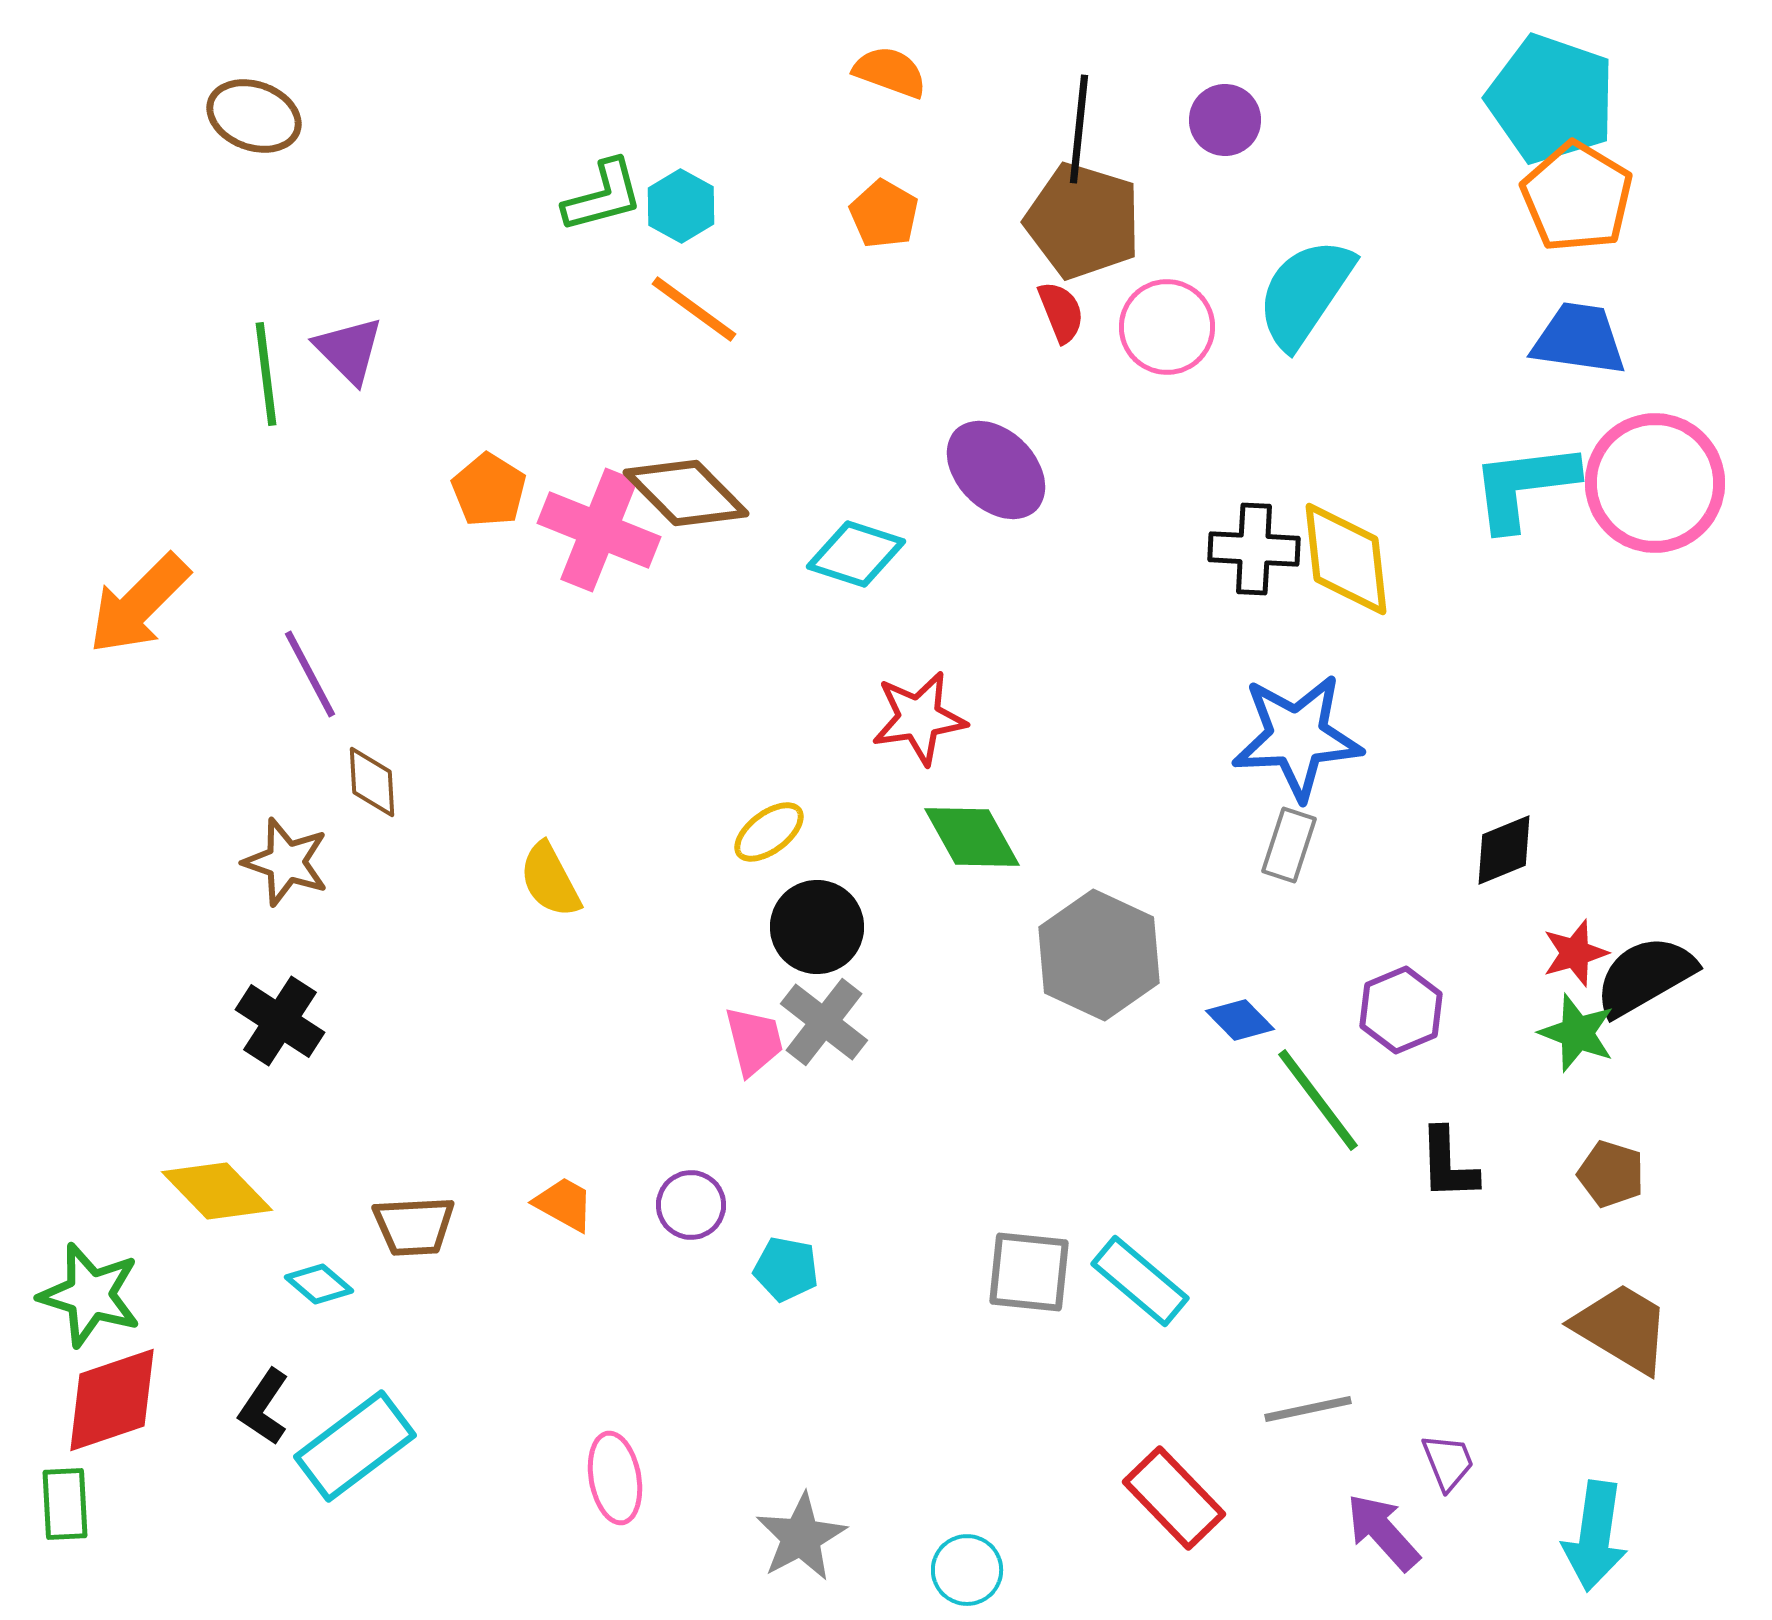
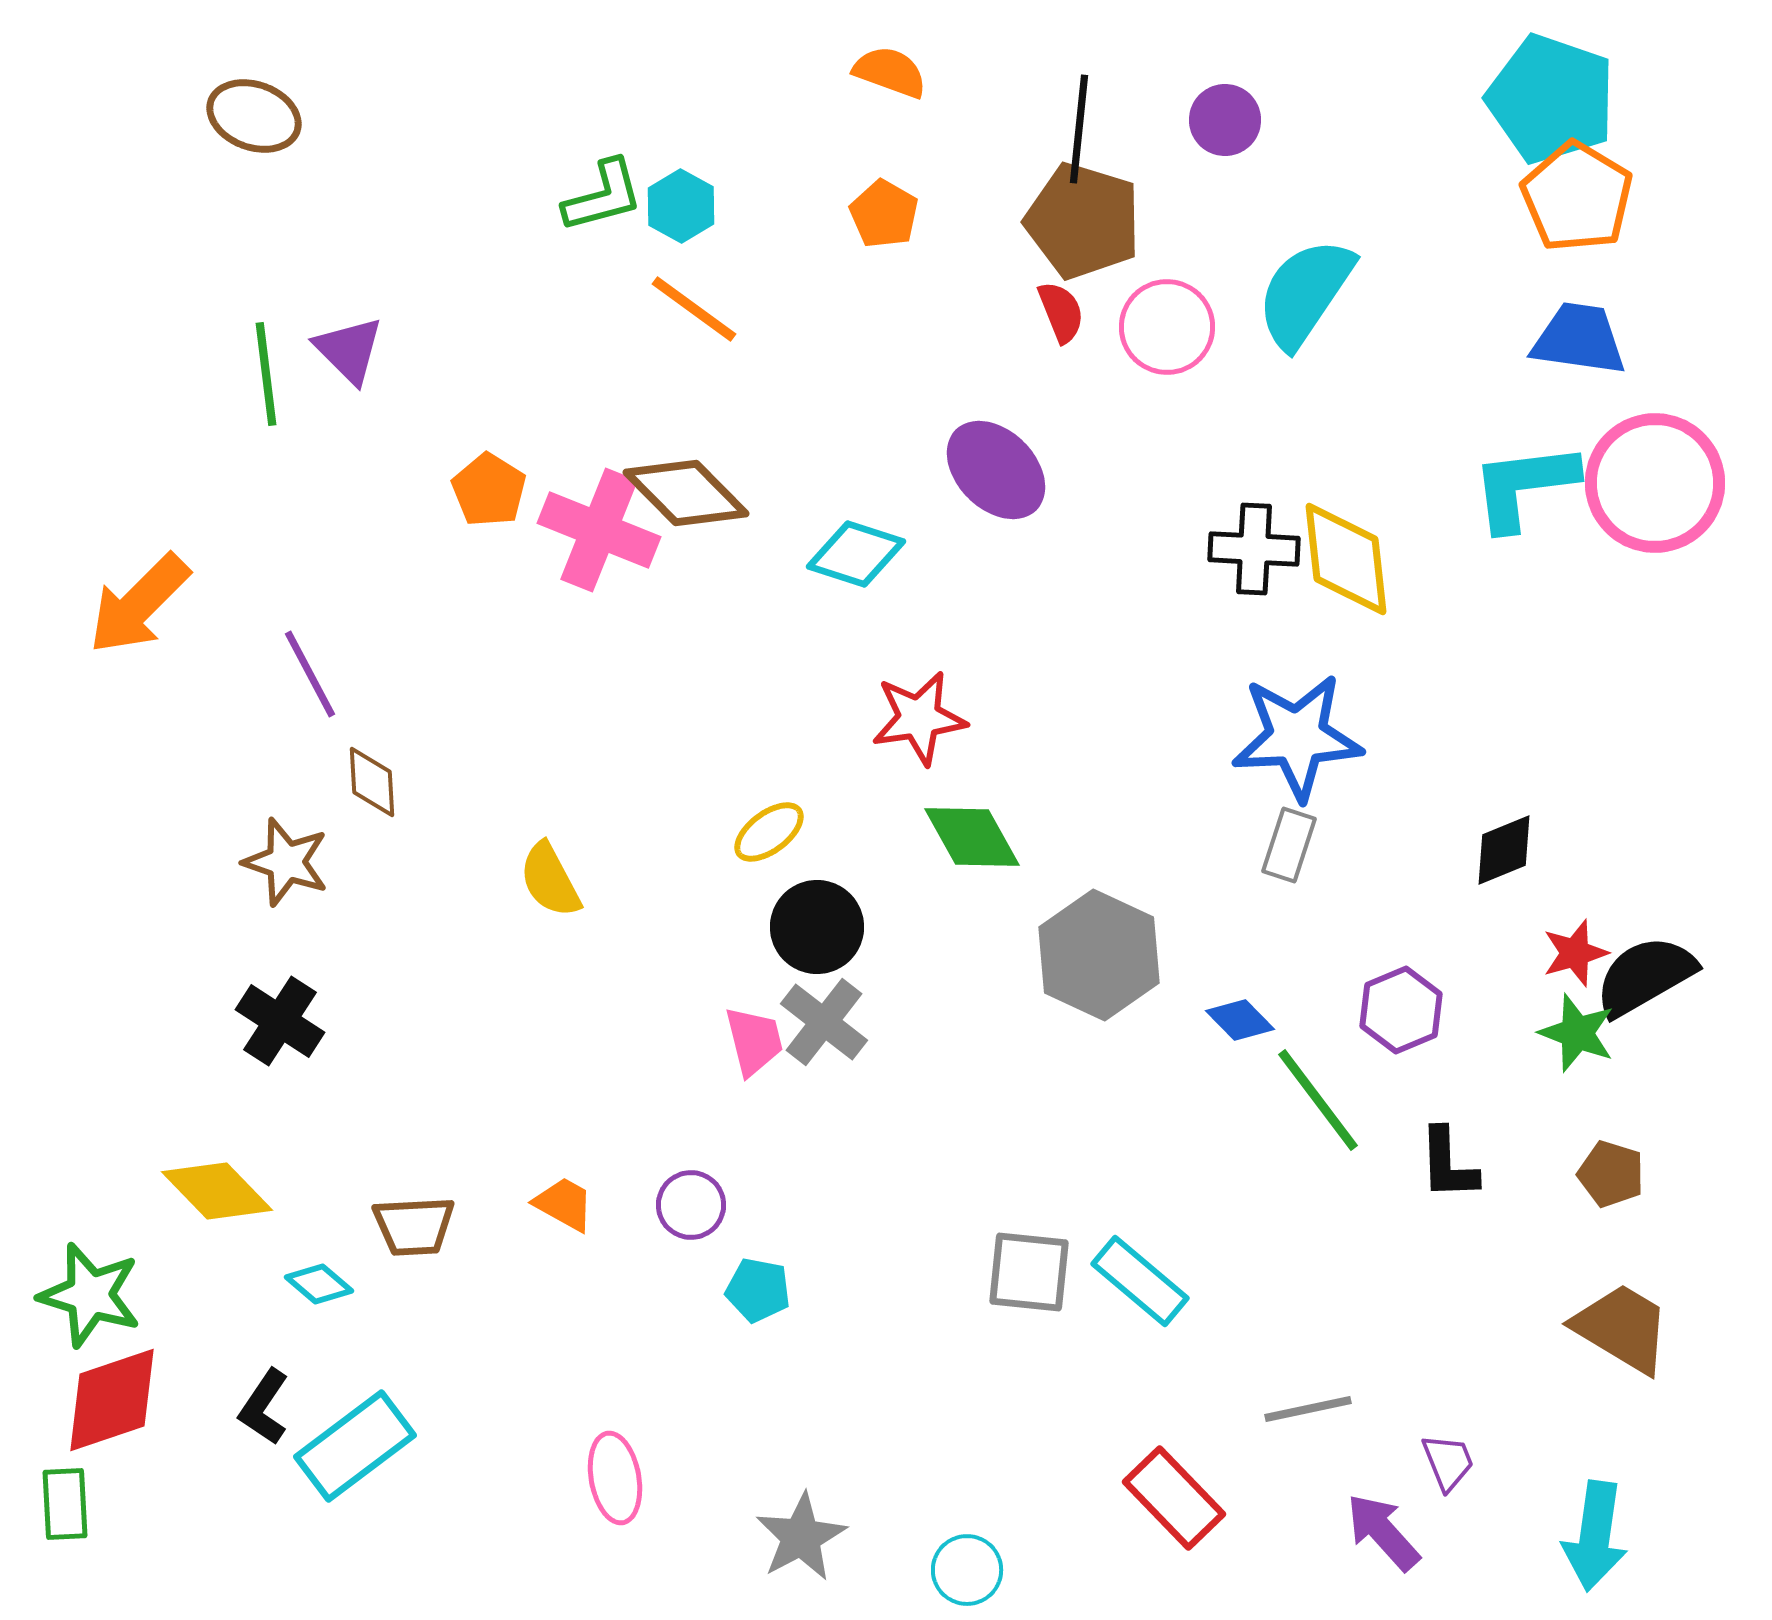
cyan pentagon at (786, 1269): moved 28 px left, 21 px down
